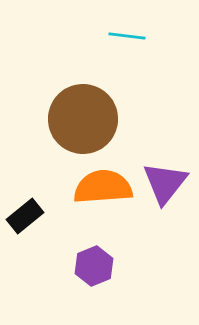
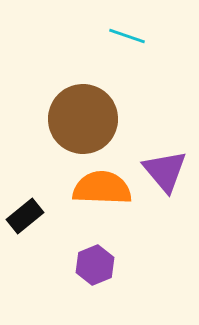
cyan line: rotated 12 degrees clockwise
purple triangle: moved 12 px up; rotated 18 degrees counterclockwise
orange semicircle: moved 1 px left, 1 px down; rotated 6 degrees clockwise
purple hexagon: moved 1 px right, 1 px up
